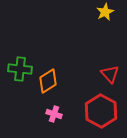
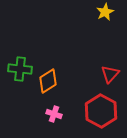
red triangle: rotated 24 degrees clockwise
